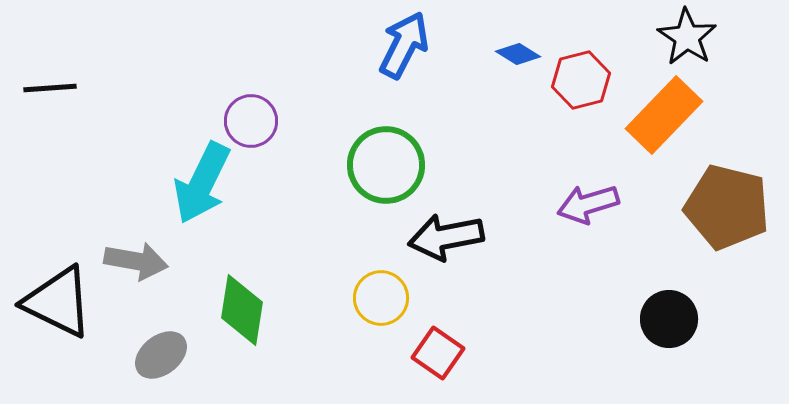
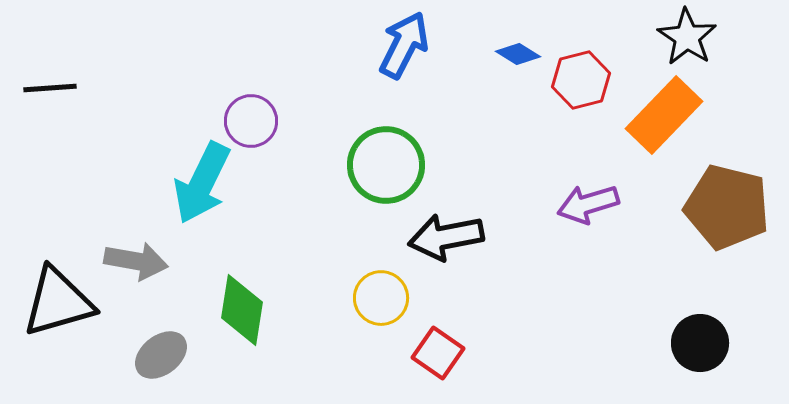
black triangle: rotated 42 degrees counterclockwise
black circle: moved 31 px right, 24 px down
